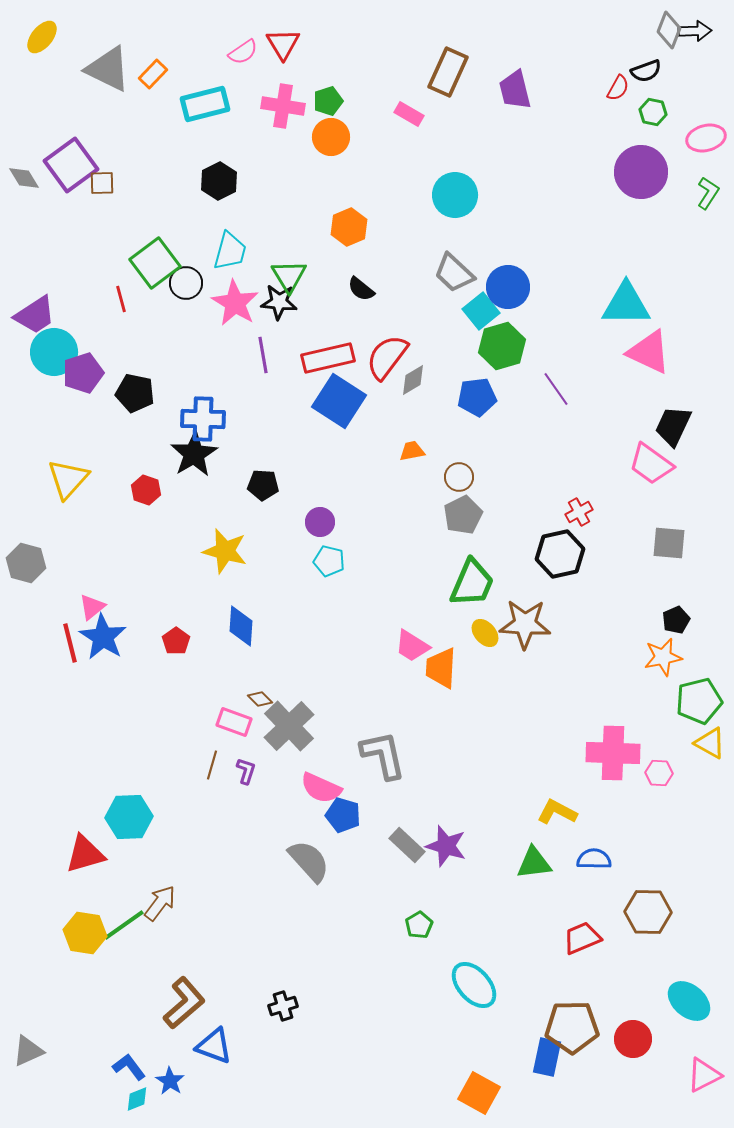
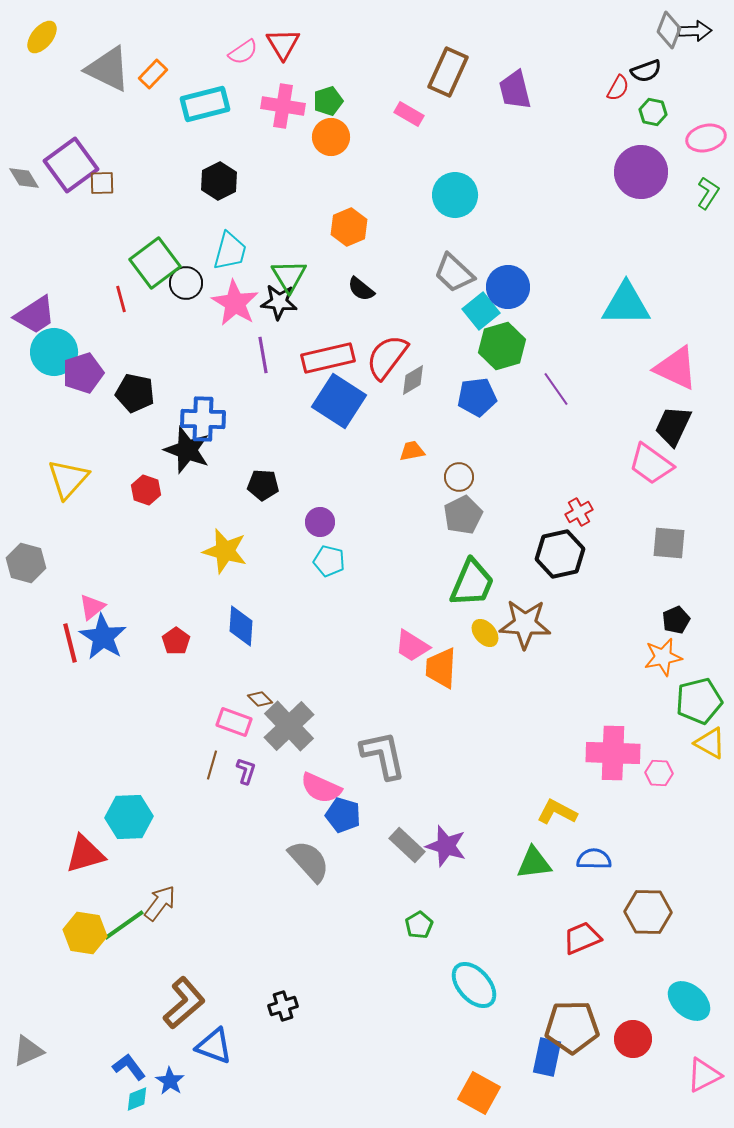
pink triangle at (649, 352): moved 27 px right, 16 px down
black star at (194, 454): moved 7 px left, 4 px up; rotated 21 degrees counterclockwise
